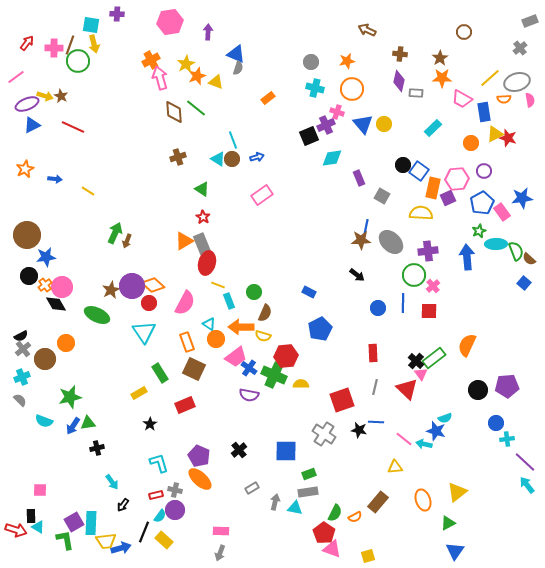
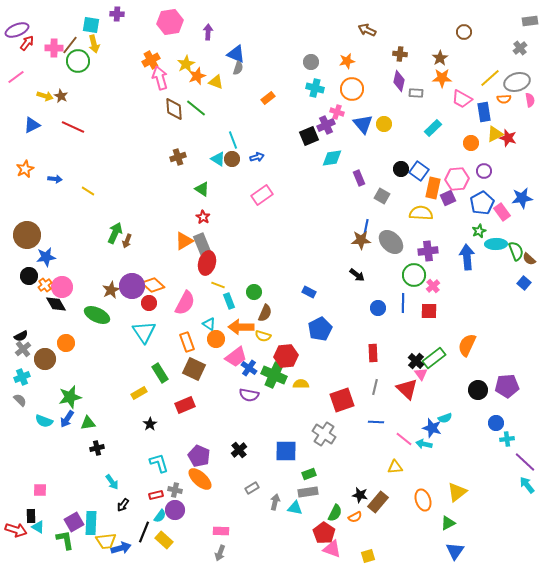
gray rectangle at (530, 21): rotated 14 degrees clockwise
brown line at (70, 45): rotated 18 degrees clockwise
purple ellipse at (27, 104): moved 10 px left, 74 px up
brown diamond at (174, 112): moved 3 px up
black circle at (403, 165): moved 2 px left, 4 px down
blue arrow at (73, 426): moved 6 px left, 7 px up
black star at (359, 430): moved 1 px right, 65 px down
blue star at (436, 431): moved 4 px left, 3 px up
